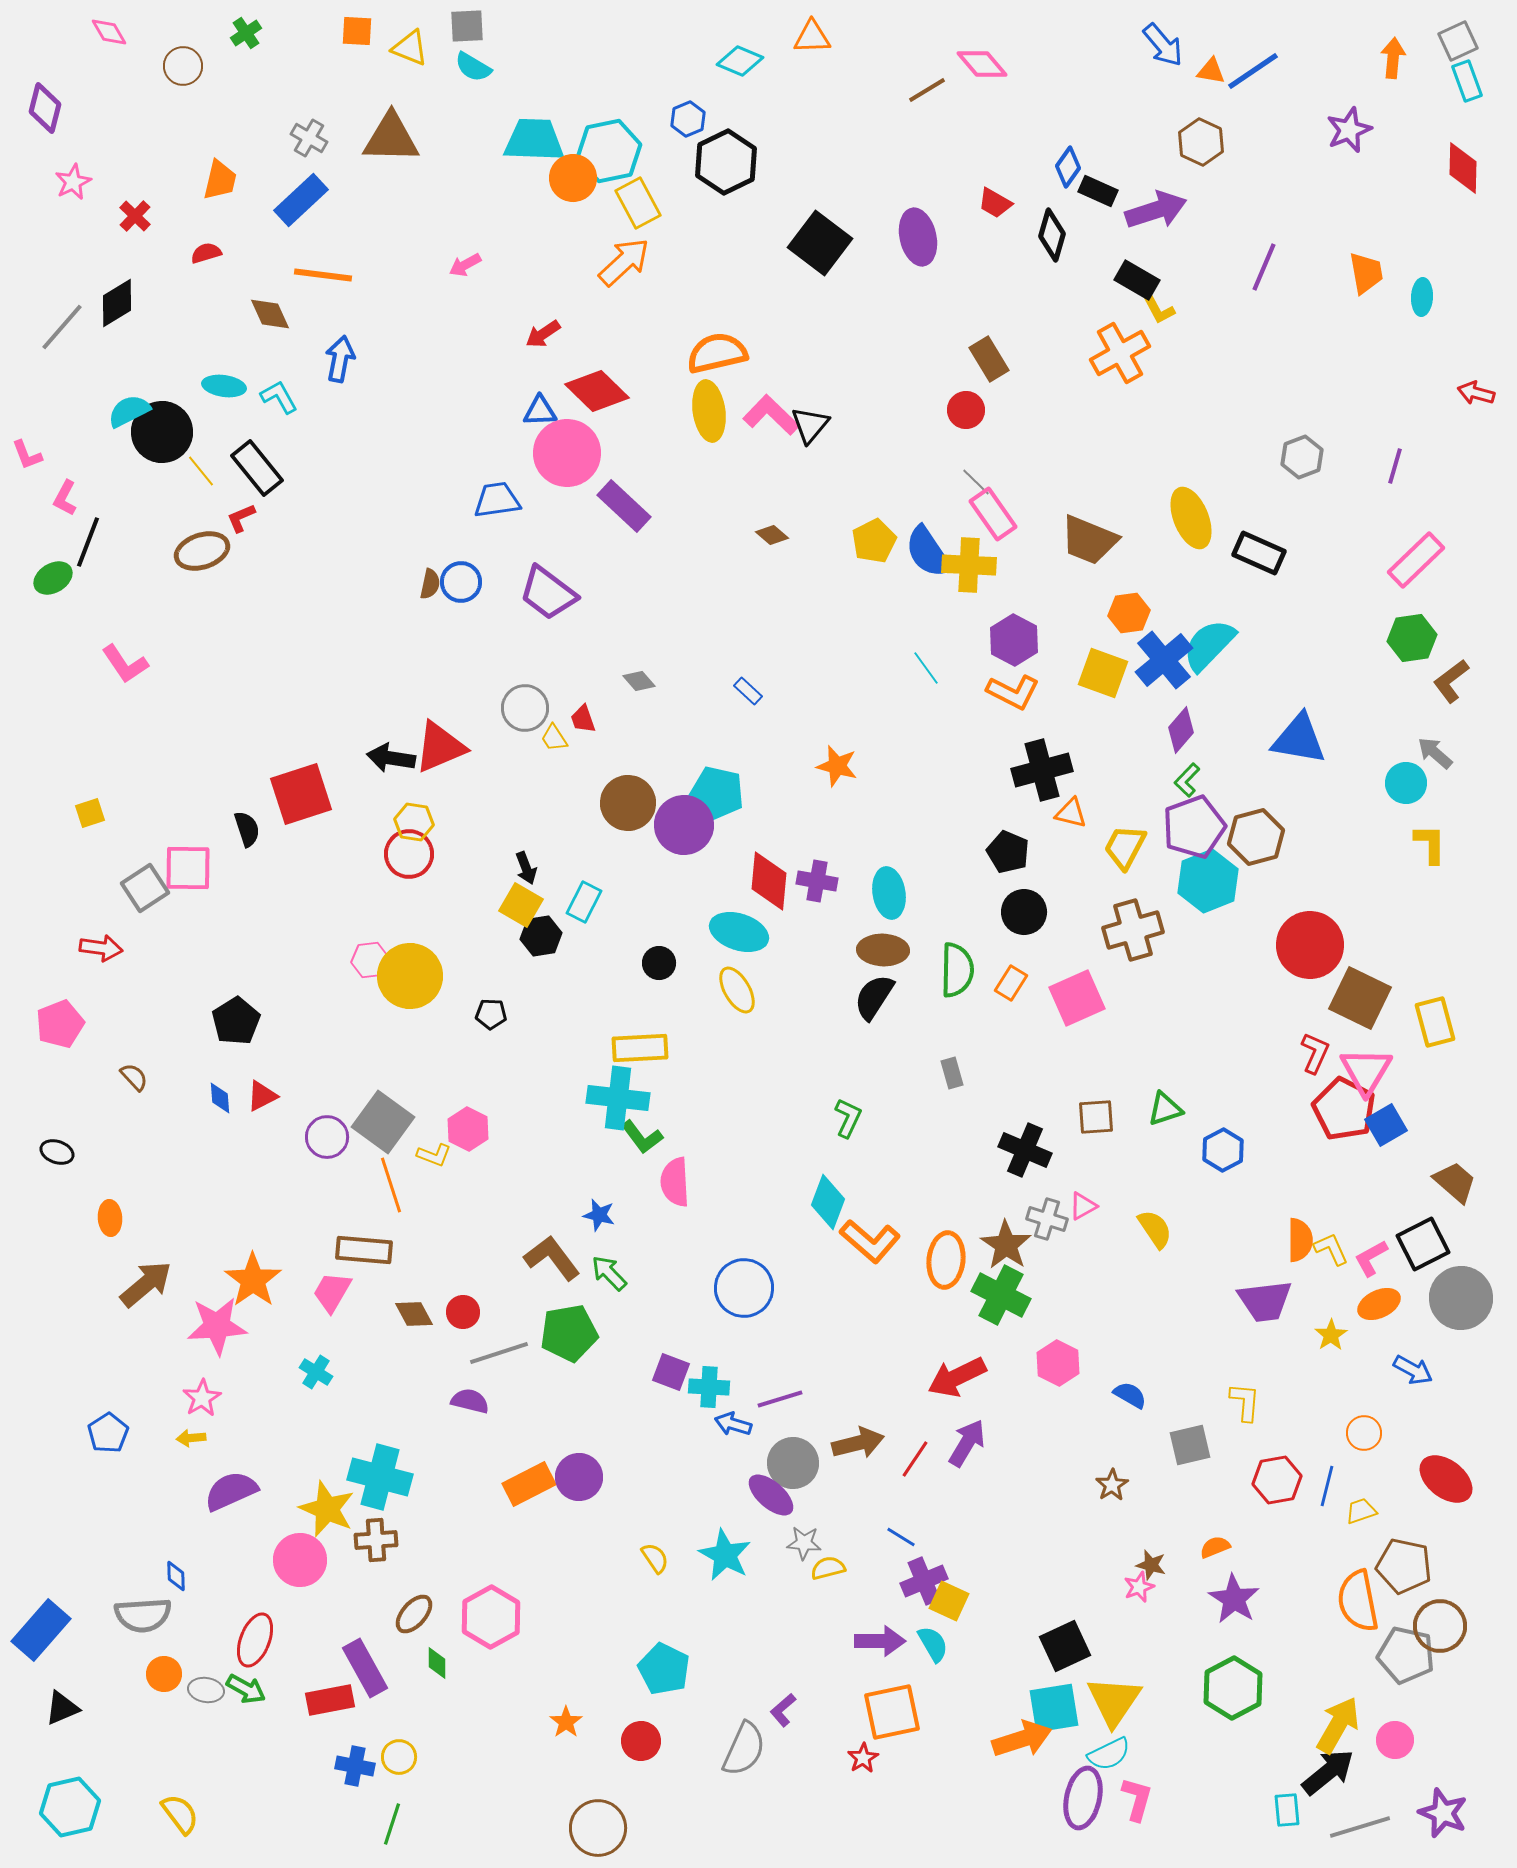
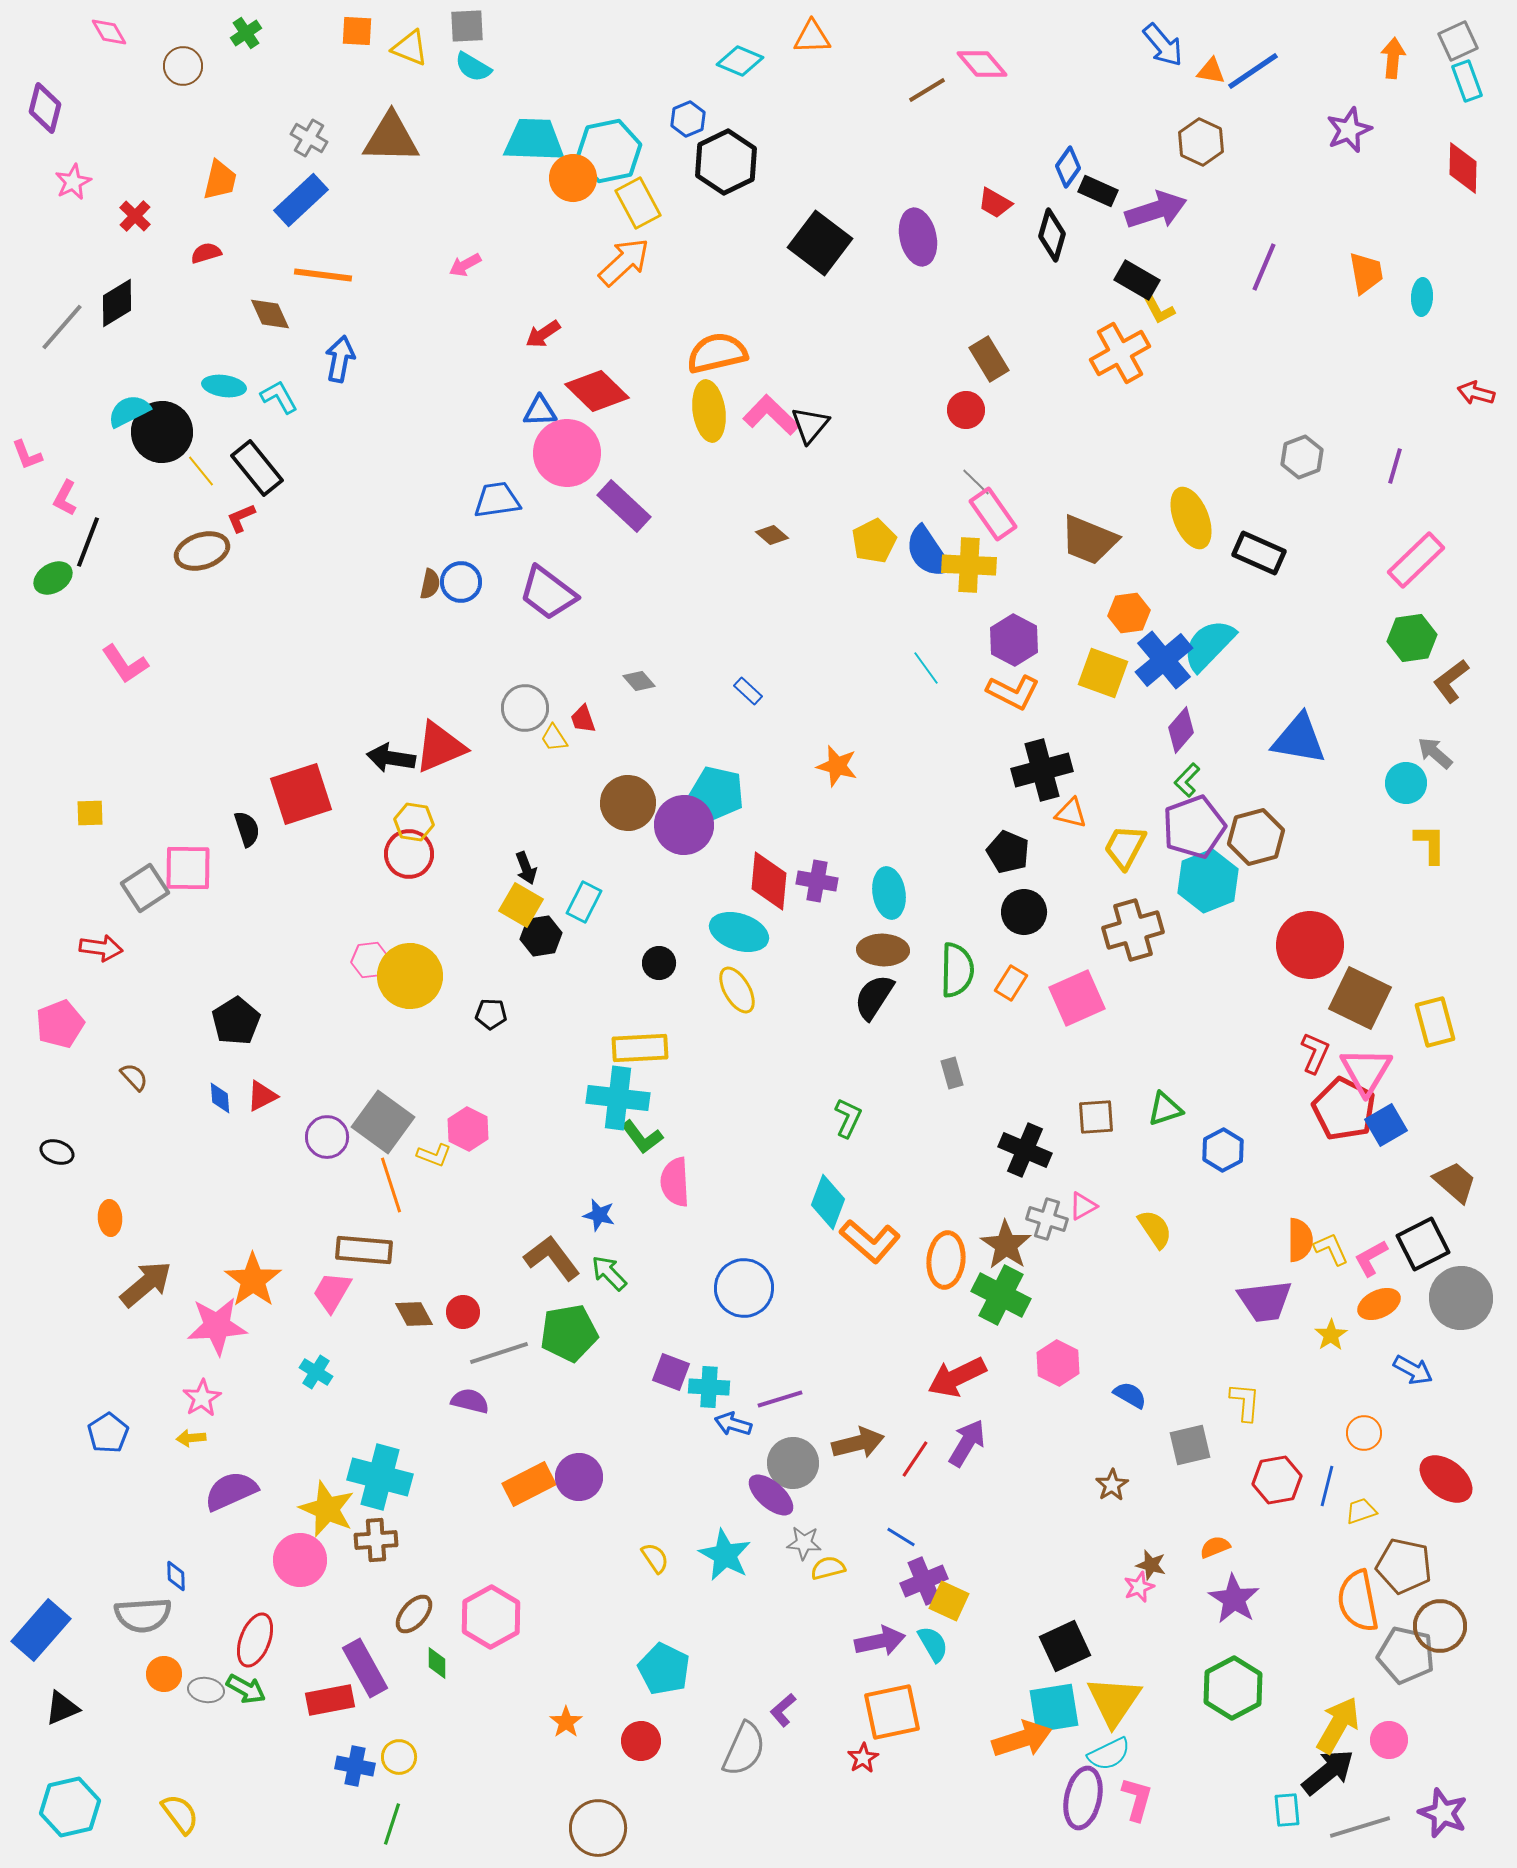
yellow square at (90, 813): rotated 16 degrees clockwise
purple arrow at (880, 1641): rotated 12 degrees counterclockwise
pink circle at (1395, 1740): moved 6 px left
